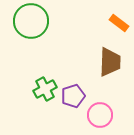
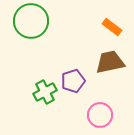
orange rectangle: moved 7 px left, 4 px down
brown trapezoid: rotated 104 degrees counterclockwise
green cross: moved 3 px down
purple pentagon: moved 15 px up
